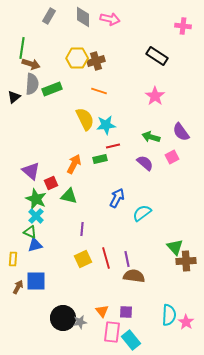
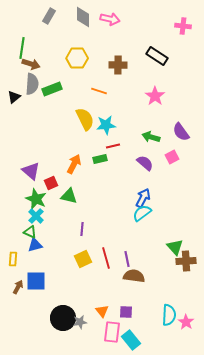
brown cross at (96, 61): moved 22 px right, 4 px down; rotated 18 degrees clockwise
blue arrow at (117, 198): moved 26 px right
